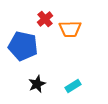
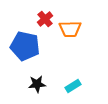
blue pentagon: moved 2 px right
black star: rotated 18 degrees clockwise
